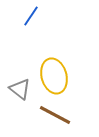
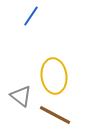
yellow ellipse: rotated 8 degrees clockwise
gray triangle: moved 1 px right, 7 px down
